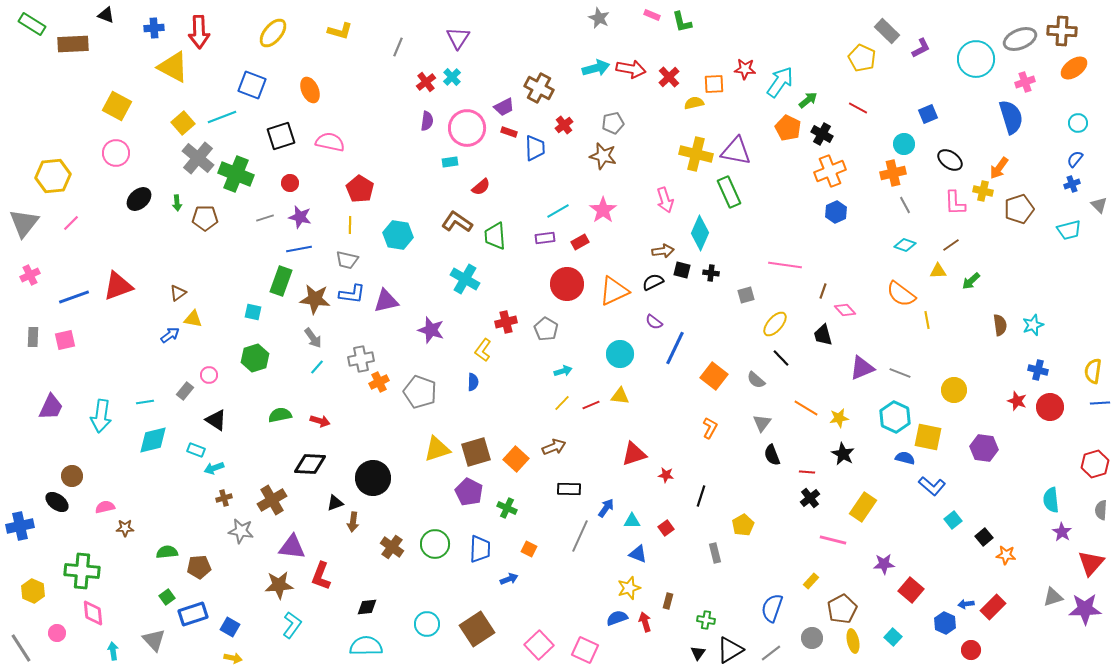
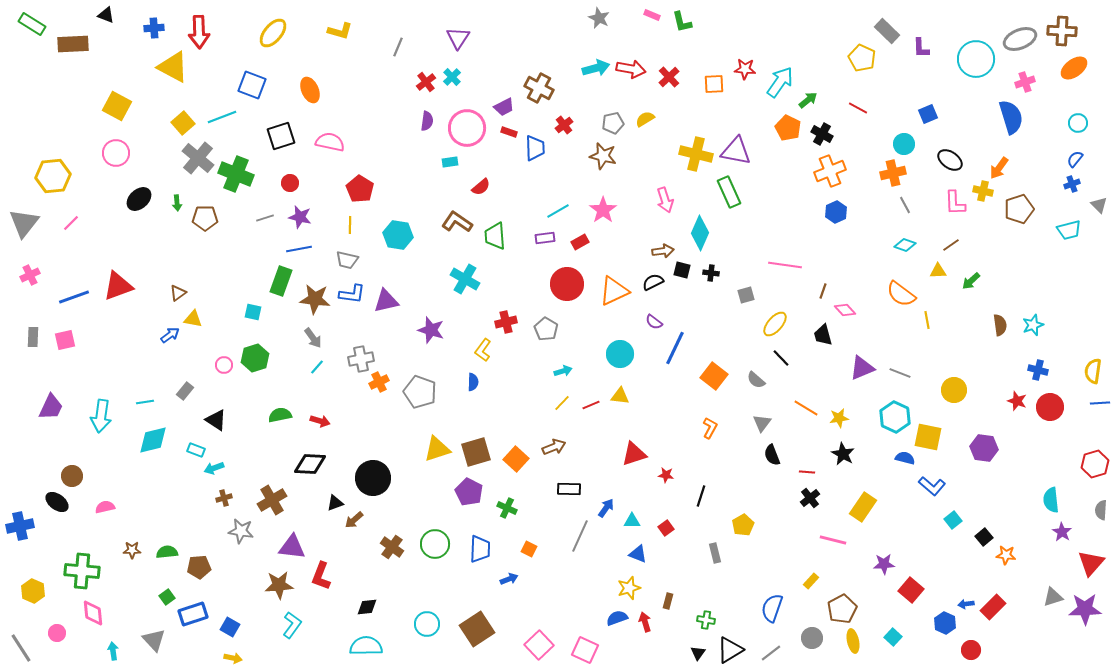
purple L-shape at (921, 48): rotated 115 degrees clockwise
yellow semicircle at (694, 103): moved 49 px left, 16 px down; rotated 18 degrees counterclockwise
pink circle at (209, 375): moved 15 px right, 10 px up
brown arrow at (353, 522): moved 1 px right, 2 px up; rotated 42 degrees clockwise
brown star at (125, 528): moved 7 px right, 22 px down
